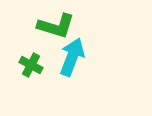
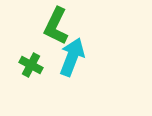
green L-shape: rotated 99 degrees clockwise
